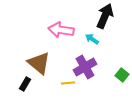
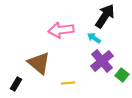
black arrow: rotated 10 degrees clockwise
pink arrow: rotated 15 degrees counterclockwise
cyan arrow: moved 2 px right, 1 px up
purple cross: moved 17 px right, 6 px up; rotated 10 degrees counterclockwise
black rectangle: moved 9 px left
